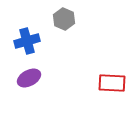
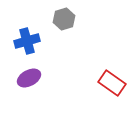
gray hexagon: rotated 20 degrees clockwise
red rectangle: rotated 32 degrees clockwise
